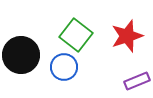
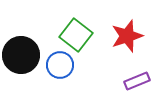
blue circle: moved 4 px left, 2 px up
